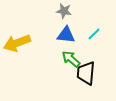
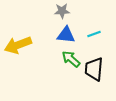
gray star: moved 2 px left; rotated 14 degrees counterclockwise
cyan line: rotated 24 degrees clockwise
yellow arrow: moved 1 px right, 2 px down
black trapezoid: moved 8 px right, 4 px up
